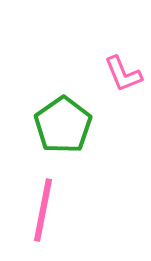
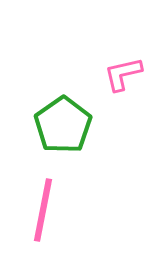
pink L-shape: rotated 99 degrees clockwise
